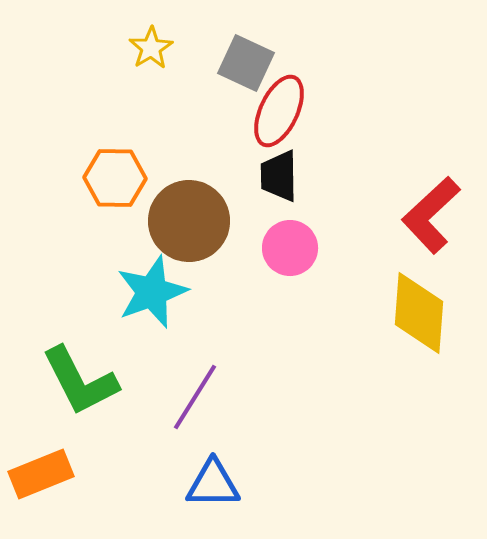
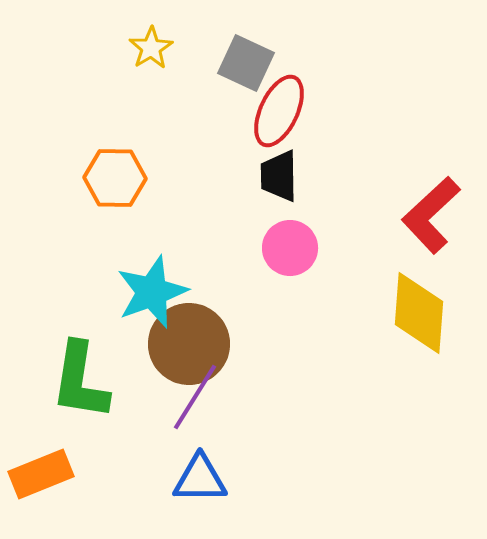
brown circle: moved 123 px down
green L-shape: rotated 36 degrees clockwise
blue triangle: moved 13 px left, 5 px up
